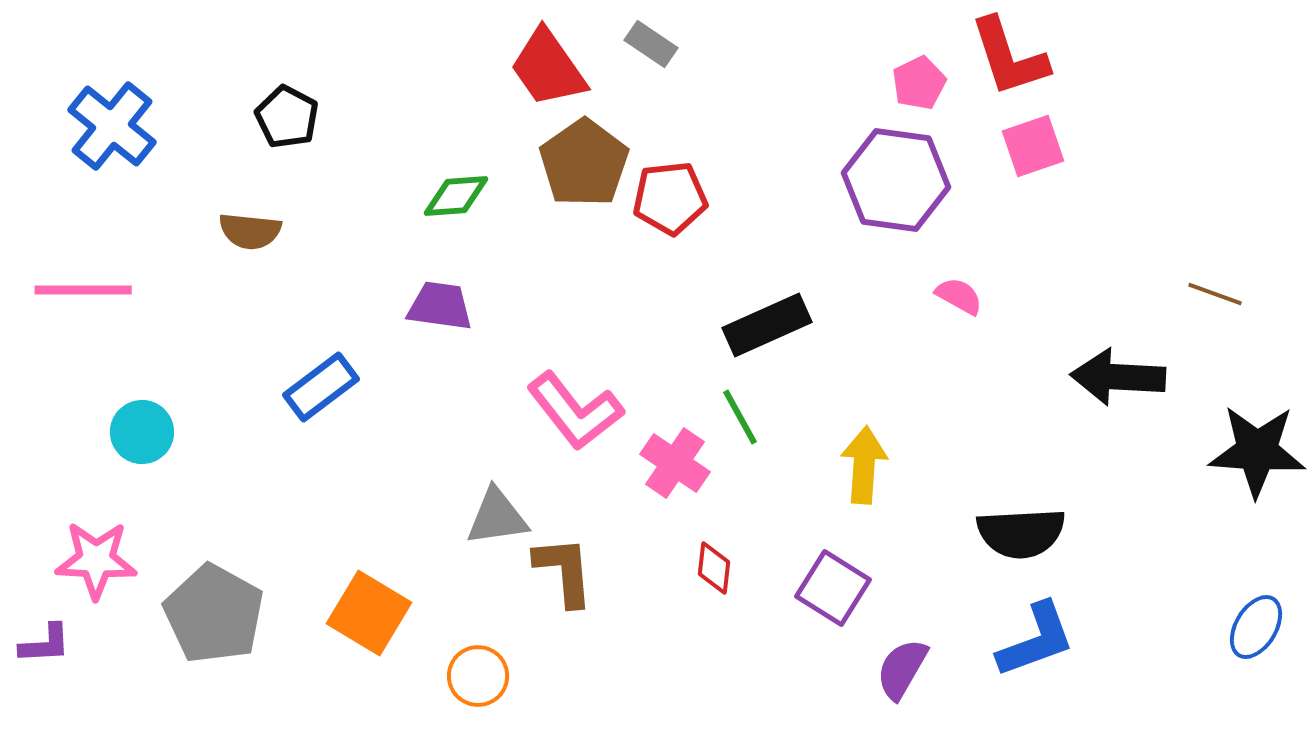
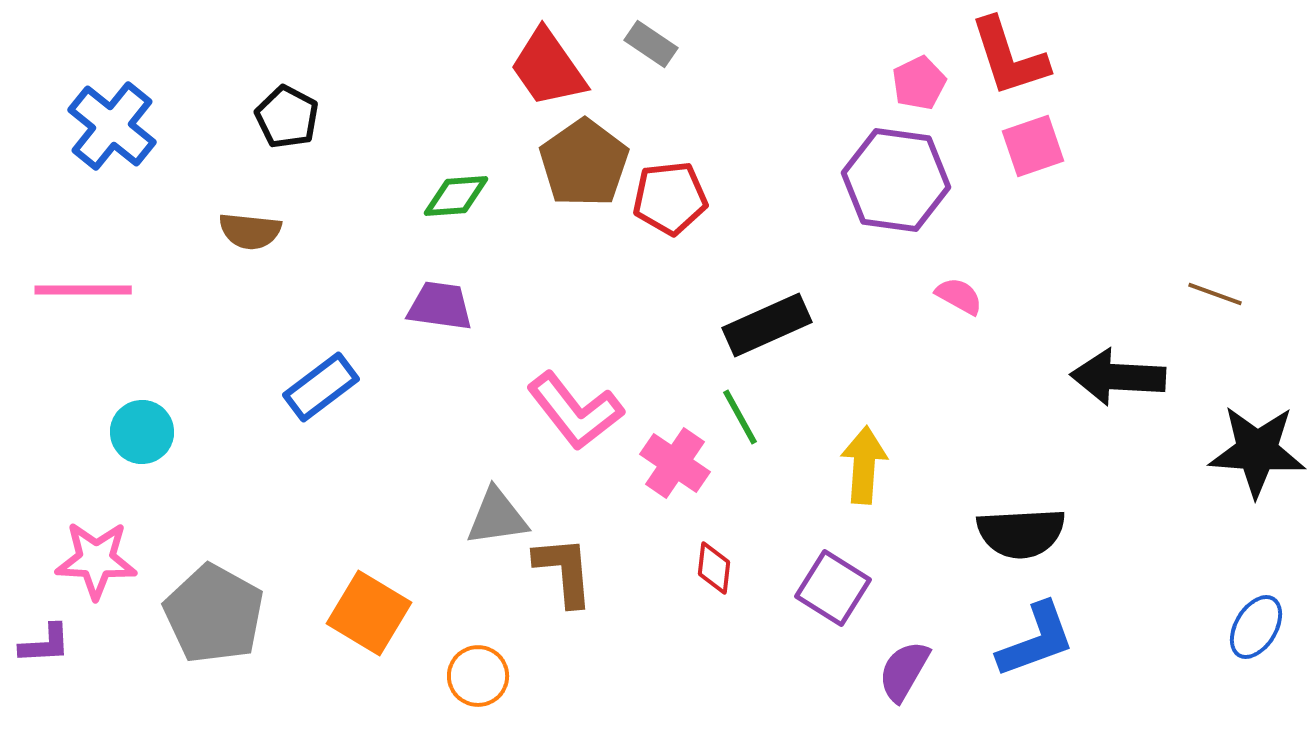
purple semicircle: moved 2 px right, 2 px down
